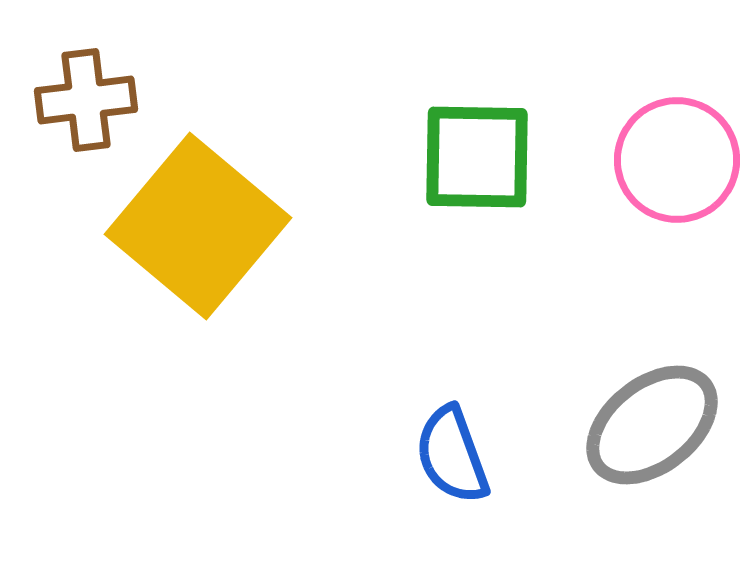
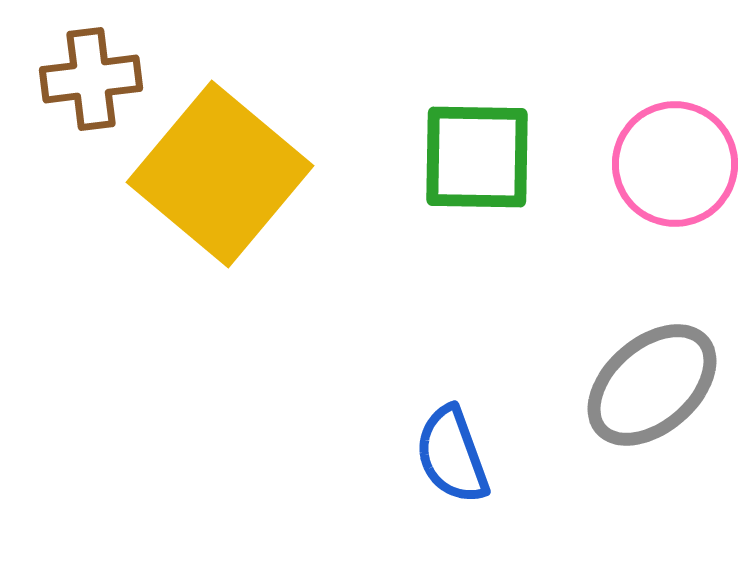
brown cross: moved 5 px right, 21 px up
pink circle: moved 2 px left, 4 px down
yellow square: moved 22 px right, 52 px up
gray ellipse: moved 40 px up; rotated 3 degrees counterclockwise
